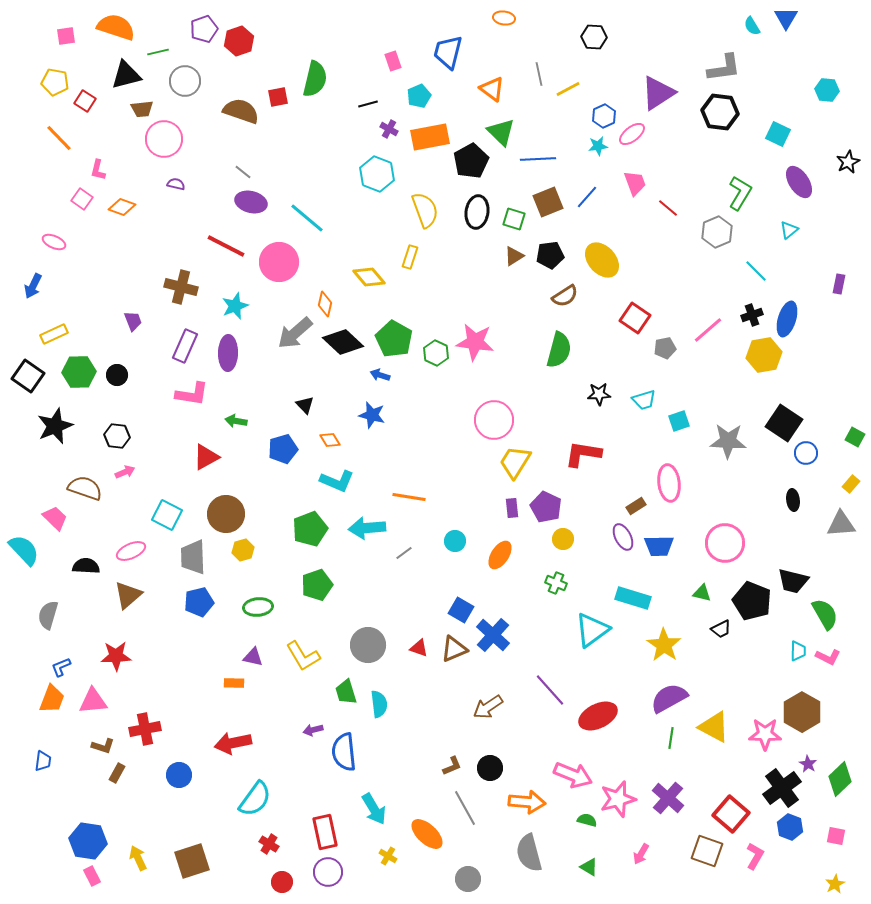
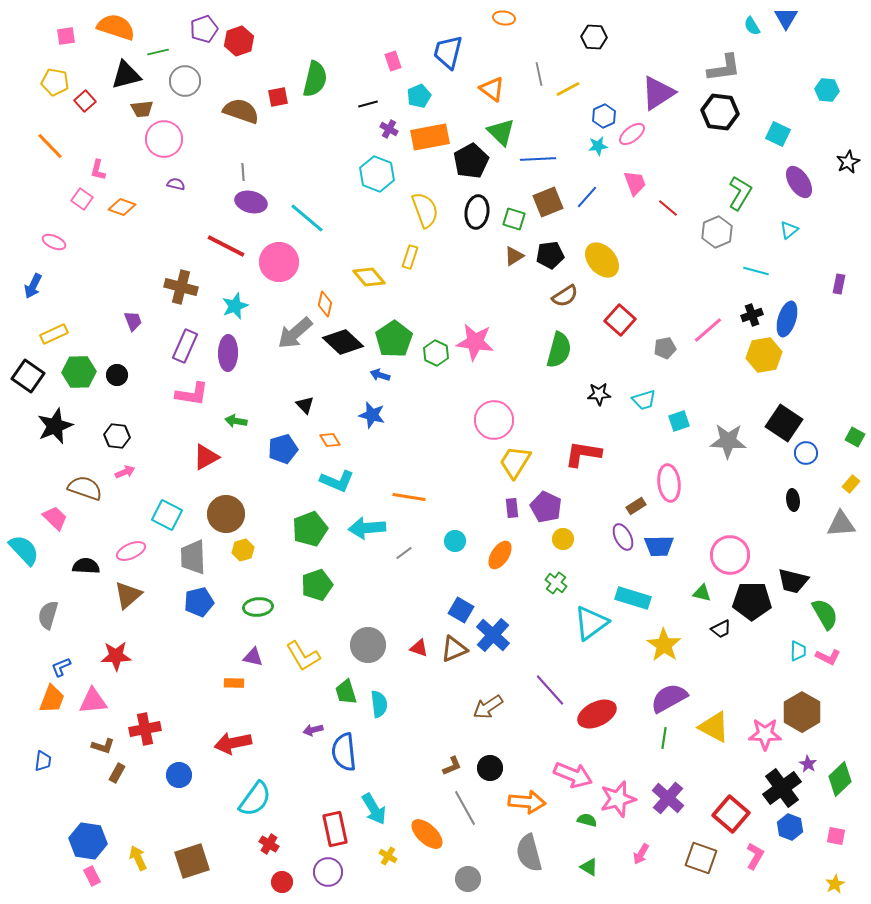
red square at (85, 101): rotated 15 degrees clockwise
orange line at (59, 138): moved 9 px left, 8 px down
gray line at (243, 172): rotated 48 degrees clockwise
cyan line at (756, 271): rotated 30 degrees counterclockwise
red square at (635, 318): moved 15 px left, 2 px down; rotated 8 degrees clockwise
green pentagon at (394, 339): rotated 9 degrees clockwise
pink circle at (725, 543): moved 5 px right, 12 px down
green cross at (556, 583): rotated 15 degrees clockwise
black pentagon at (752, 601): rotated 21 degrees counterclockwise
cyan triangle at (592, 630): moved 1 px left, 7 px up
red ellipse at (598, 716): moved 1 px left, 2 px up
green line at (671, 738): moved 7 px left
red rectangle at (325, 832): moved 10 px right, 3 px up
brown square at (707, 851): moved 6 px left, 7 px down
